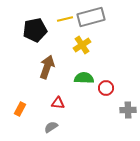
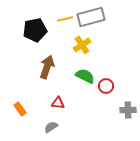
green semicircle: moved 1 px right, 2 px up; rotated 24 degrees clockwise
red circle: moved 2 px up
orange rectangle: rotated 64 degrees counterclockwise
